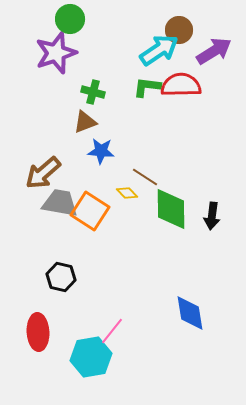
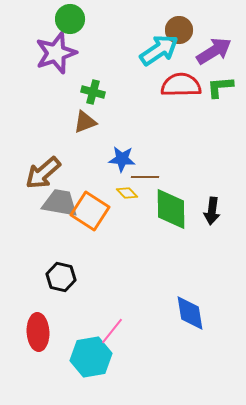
green L-shape: moved 73 px right; rotated 12 degrees counterclockwise
blue star: moved 21 px right, 8 px down
brown line: rotated 32 degrees counterclockwise
black arrow: moved 5 px up
